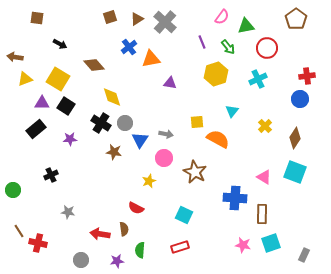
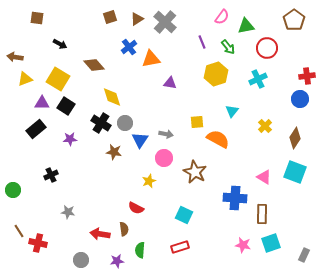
brown pentagon at (296, 19): moved 2 px left, 1 px down
